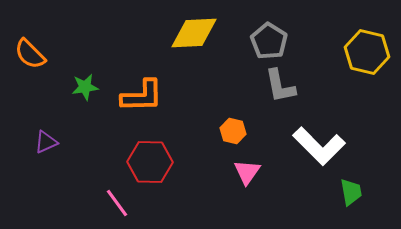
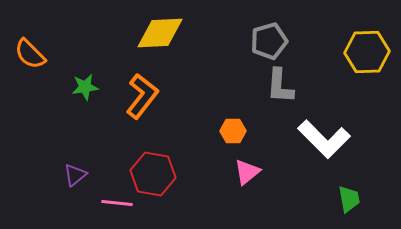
yellow diamond: moved 34 px left
gray pentagon: rotated 24 degrees clockwise
yellow hexagon: rotated 15 degrees counterclockwise
gray L-shape: rotated 15 degrees clockwise
orange L-shape: rotated 51 degrees counterclockwise
orange hexagon: rotated 15 degrees counterclockwise
purple triangle: moved 29 px right, 33 px down; rotated 15 degrees counterclockwise
white L-shape: moved 5 px right, 7 px up
red hexagon: moved 3 px right, 12 px down; rotated 9 degrees clockwise
pink triangle: rotated 16 degrees clockwise
green trapezoid: moved 2 px left, 7 px down
pink line: rotated 48 degrees counterclockwise
